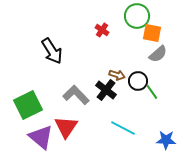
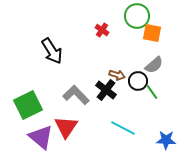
gray semicircle: moved 4 px left, 11 px down
